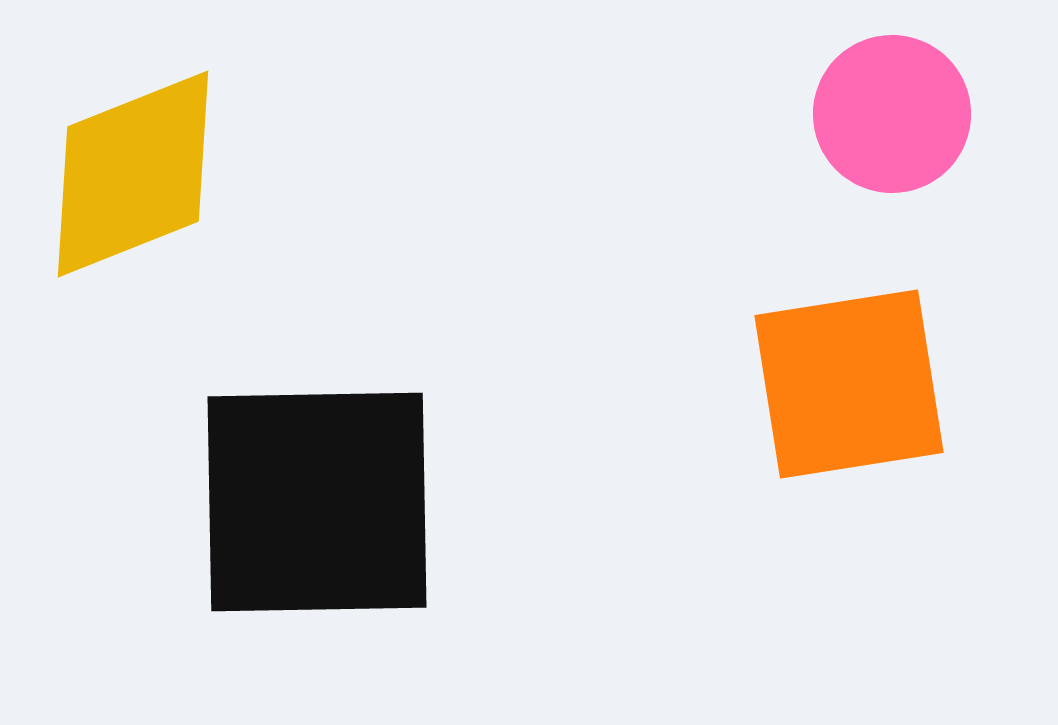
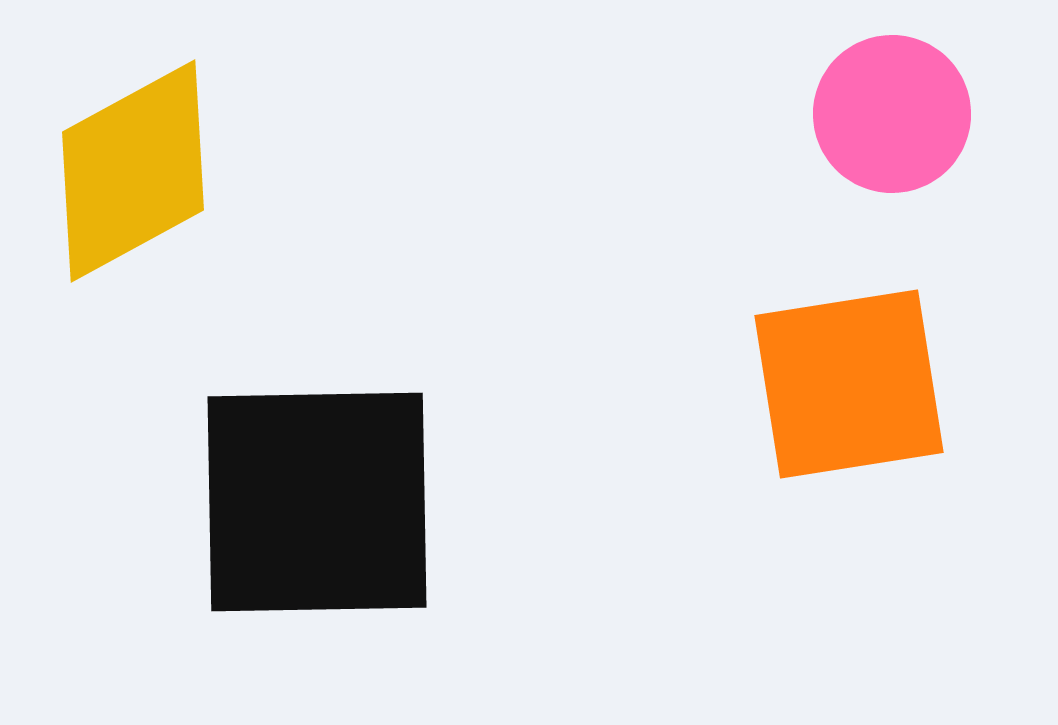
yellow diamond: moved 3 px up; rotated 7 degrees counterclockwise
